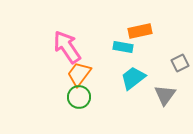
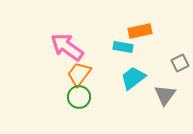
pink arrow: rotated 20 degrees counterclockwise
